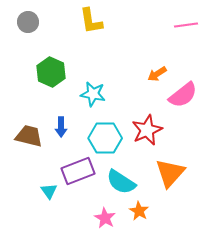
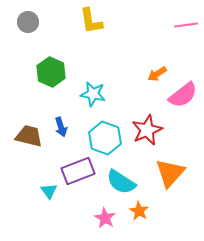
blue arrow: rotated 18 degrees counterclockwise
cyan hexagon: rotated 20 degrees clockwise
